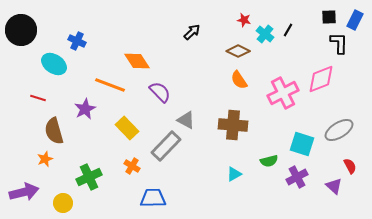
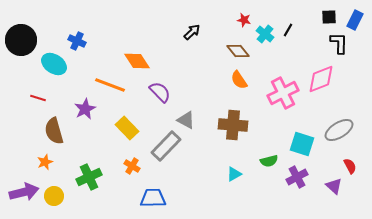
black circle: moved 10 px down
brown diamond: rotated 25 degrees clockwise
orange star: moved 3 px down
yellow circle: moved 9 px left, 7 px up
